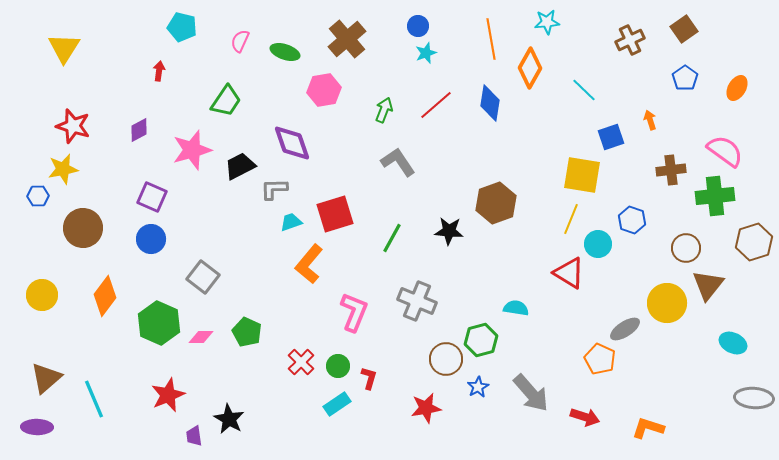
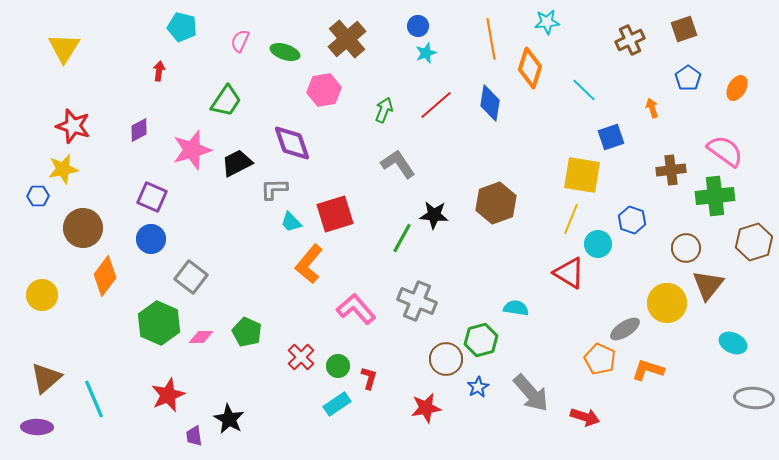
brown square at (684, 29): rotated 16 degrees clockwise
orange diamond at (530, 68): rotated 12 degrees counterclockwise
blue pentagon at (685, 78): moved 3 px right
orange arrow at (650, 120): moved 2 px right, 12 px up
gray L-shape at (398, 162): moved 2 px down
black trapezoid at (240, 166): moved 3 px left, 3 px up
cyan trapezoid at (291, 222): rotated 115 degrees counterclockwise
black star at (449, 231): moved 15 px left, 16 px up
green line at (392, 238): moved 10 px right
gray square at (203, 277): moved 12 px left
orange diamond at (105, 296): moved 20 px up
pink L-shape at (354, 312): moved 2 px right, 3 px up; rotated 63 degrees counterclockwise
red cross at (301, 362): moved 5 px up
orange L-shape at (648, 428): moved 58 px up
